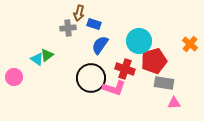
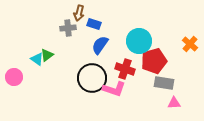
black circle: moved 1 px right
pink L-shape: moved 1 px down
